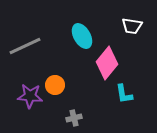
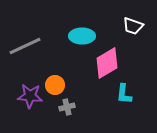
white trapezoid: moved 1 px right; rotated 10 degrees clockwise
cyan ellipse: rotated 60 degrees counterclockwise
pink diamond: rotated 20 degrees clockwise
cyan L-shape: rotated 15 degrees clockwise
gray cross: moved 7 px left, 11 px up
